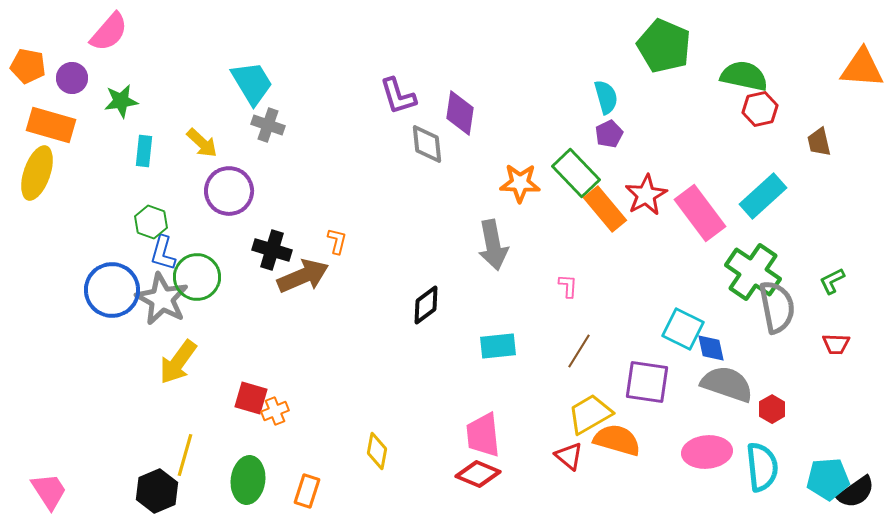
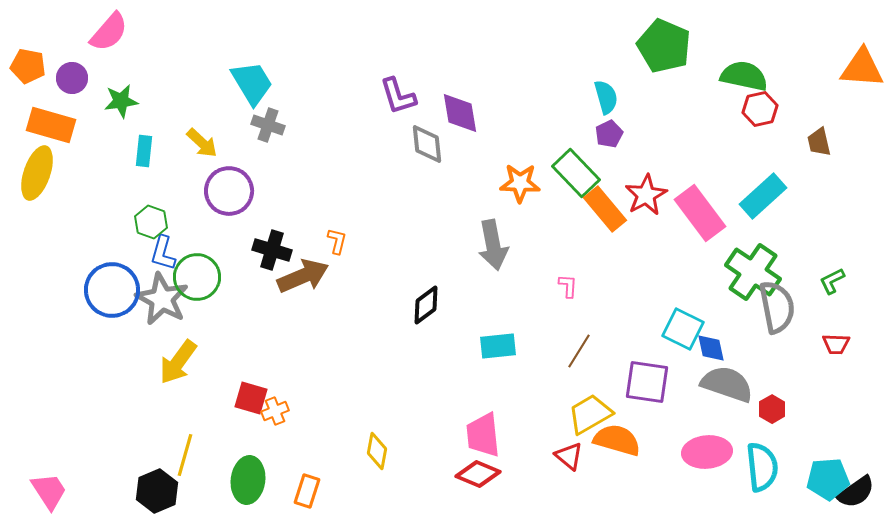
purple diamond at (460, 113): rotated 18 degrees counterclockwise
